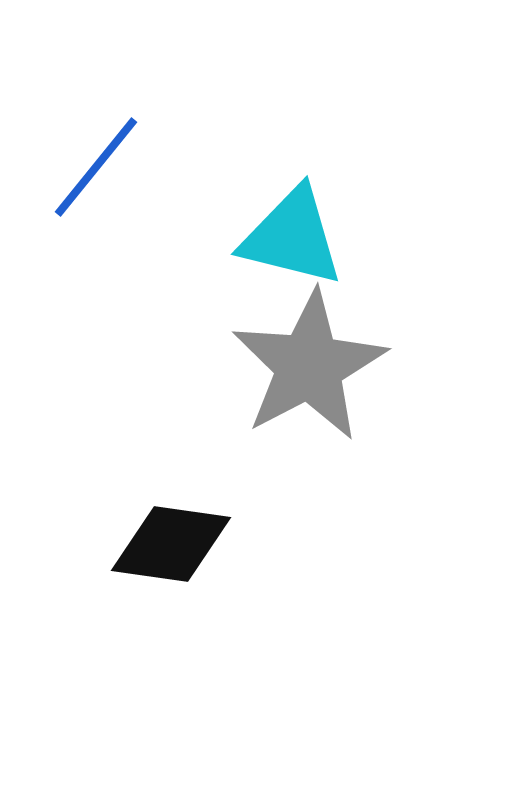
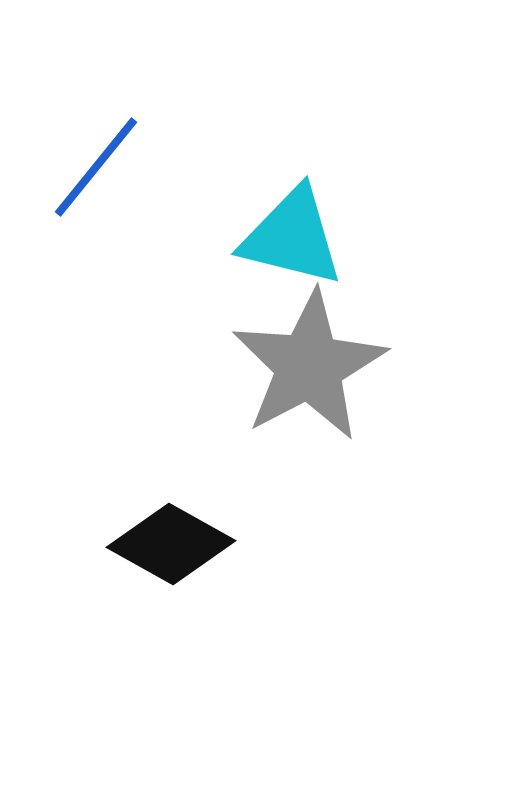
black diamond: rotated 21 degrees clockwise
